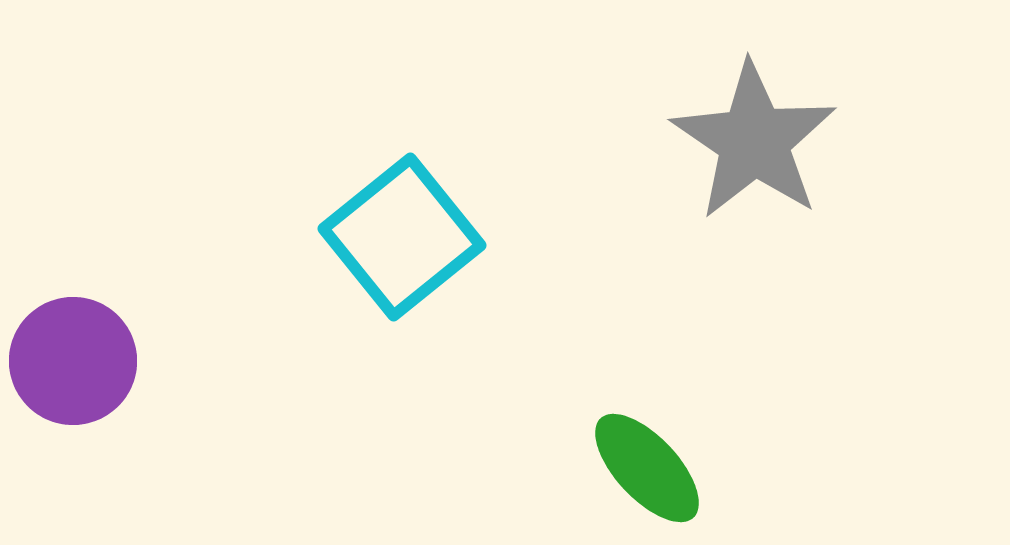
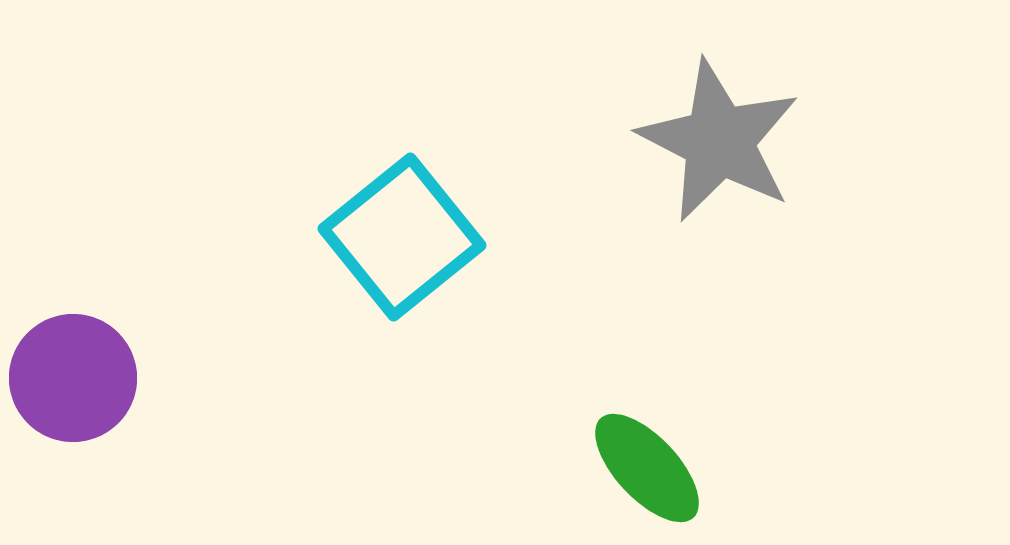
gray star: moved 35 px left; rotated 7 degrees counterclockwise
purple circle: moved 17 px down
